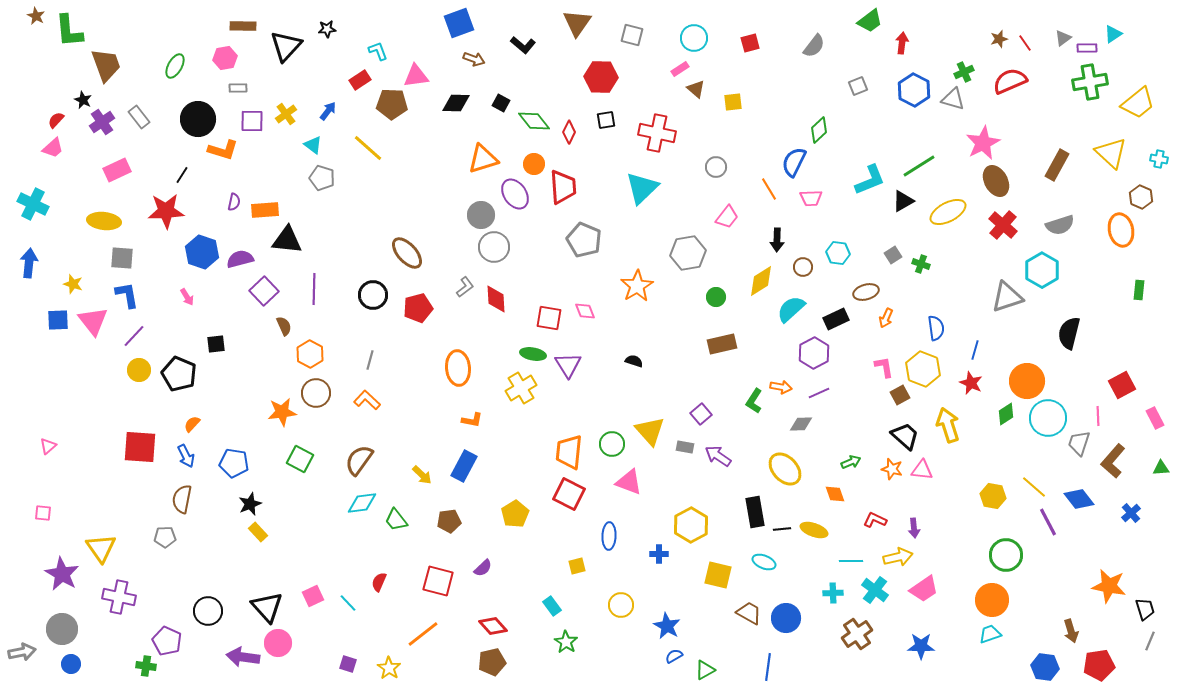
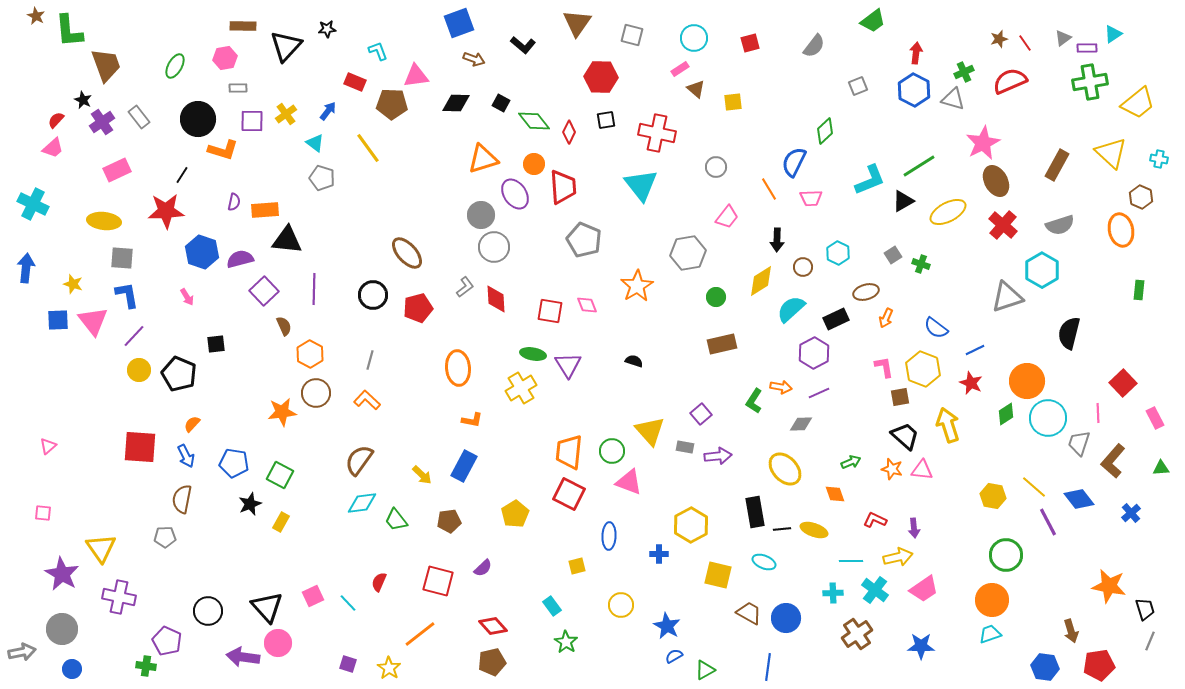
green trapezoid at (870, 21): moved 3 px right
red arrow at (902, 43): moved 14 px right, 10 px down
red rectangle at (360, 80): moved 5 px left, 2 px down; rotated 55 degrees clockwise
green diamond at (819, 130): moved 6 px right, 1 px down
cyan triangle at (313, 145): moved 2 px right, 2 px up
yellow line at (368, 148): rotated 12 degrees clockwise
cyan triangle at (642, 188): moved 1 px left, 3 px up; rotated 24 degrees counterclockwise
cyan hexagon at (838, 253): rotated 20 degrees clockwise
blue arrow at (29, 263): moved 3 px left, 5 px down
pink diamond at (585, 311): moved 2 px right, 6 px up
red square at (549, 318): moved 1 px right, 7 px up
blue semicircle at (936, 328): rotated 135 degrees clockwise
blue line at (975, 350): rotated 48 degrees clockwise
red square at (1122, 385): moved 1 px right, 2 px up; rotated 16 degrees counterclockwise
brown square at (900, 395): moved 2 px down; rotated 18 degrees clockwise
pink line at (1098, 416): moved 3 px up
green circle at (612, 444): moved 7 px down
purple arrow at (718, 456): rotated 140 degrees clockwise
green square at (300, 459): moved 20 px left, 16 px down
yellow rectangle at (258, 532): moved 23 px right, 10 px up; rotated 72 degrees clockwise
orange line at (423, 634): moved 3 px left
blue circle at (71, 664): moved 1 px right, 5 px down
